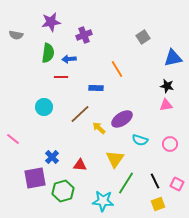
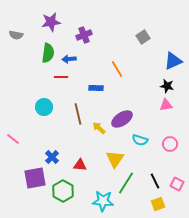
blue triangle: moved 3 px down; rotated 12 degrees counterclockwise
brown line: moved 2 px left; rotated 60 degrees counterclockwise
green hexagon: rotated 15 degrees counterclockwise
